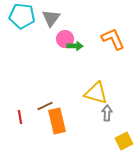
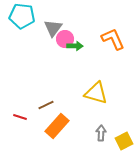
gray triangle: moved 2 px right, 10 px down
brown line: moved 1 px right, 1 px up
gray arrow: moved 6 px left, 20 px down
red line: rotated 64 degrees counterclockwise
orange rectangle: moved 5 px down; rotated 55 degrees clockwise
